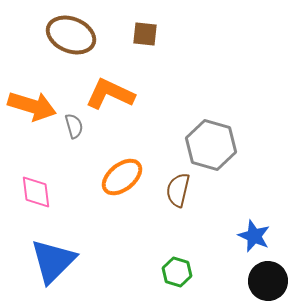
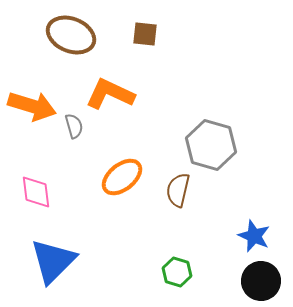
black circle: moved 7 px left
